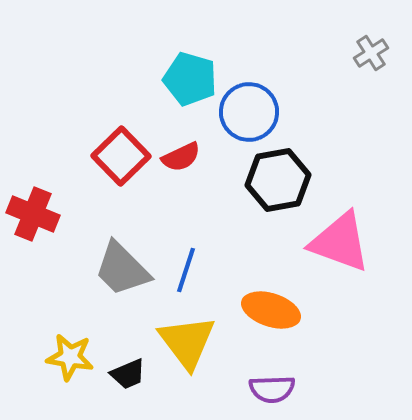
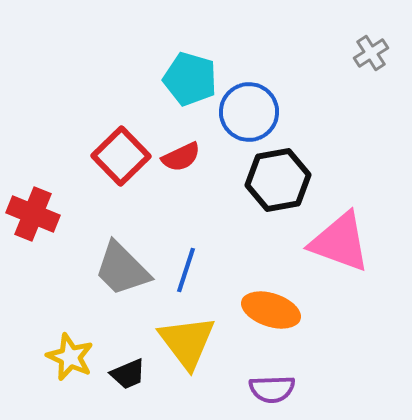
yellow star: rotated 15 degrees clockwise
